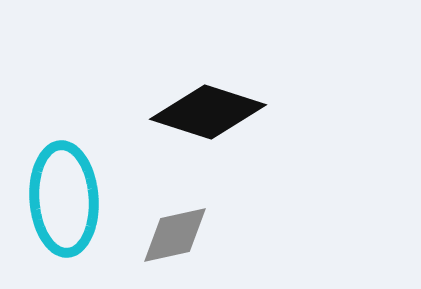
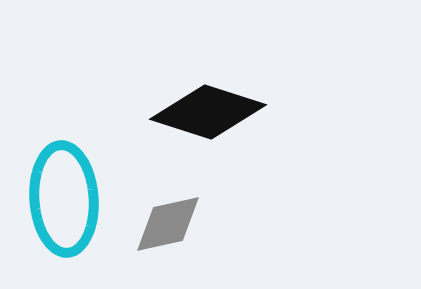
gray diamond: moved 7 px left, 11 px up
